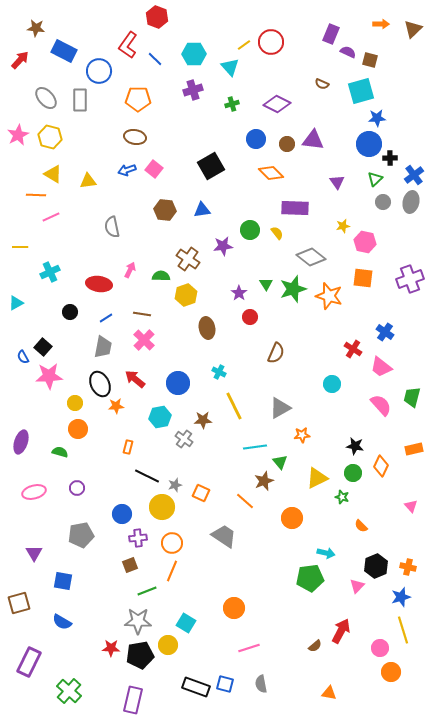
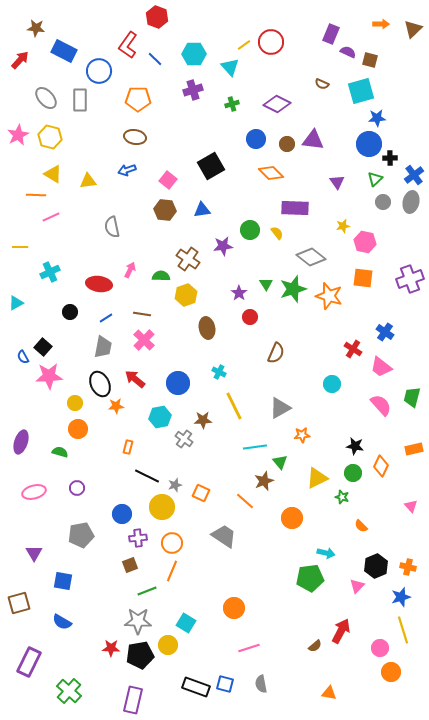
pink square at (154, 169): moved 14 px right, 11 px down
